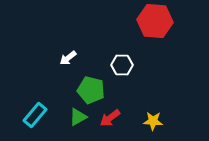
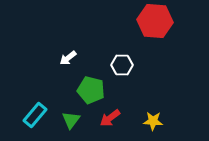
green triangle: moved 7 px left, 3 px down; rotated 24 degrees counterclockwise
